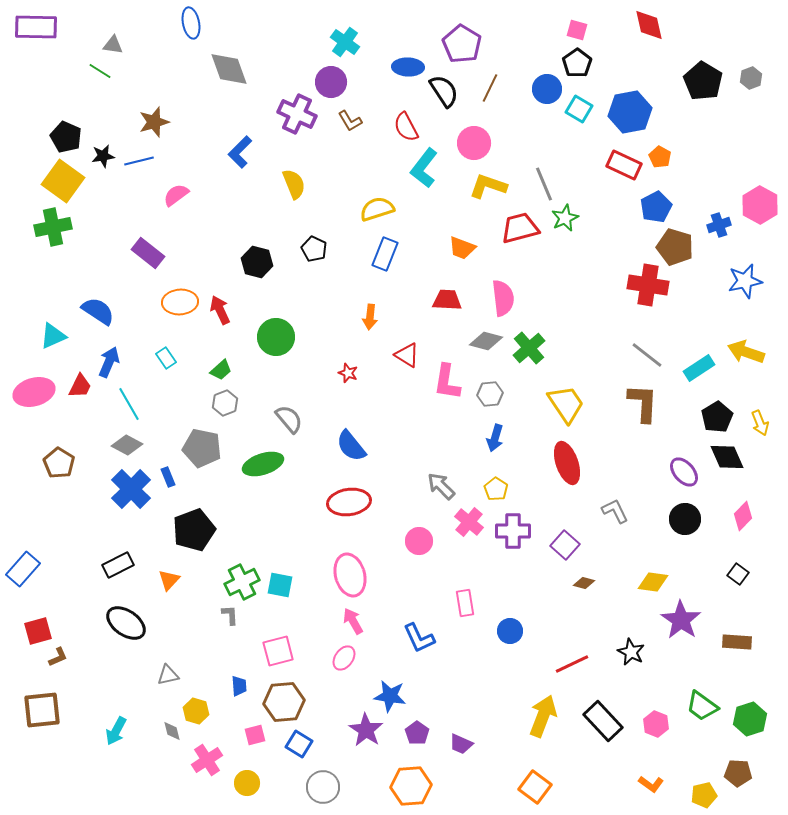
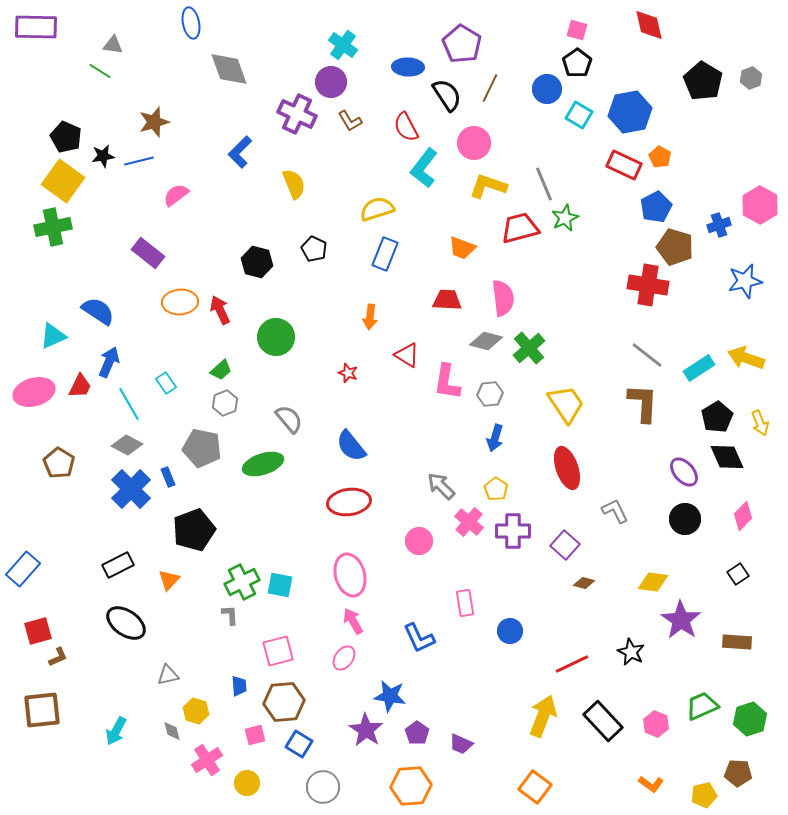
cyan cross at (345, 42): moved 2 px left, 3 px down
black semicircle at (444, 91): moved 3 px right, 4 px down
cyan square at (579, 109): moved 6 px down
yellow arrow at (746, 352): moved 6 px down
cyan rectangle at (166, 358): moved 25 px down
red ellipse at (567, 463): moved 5 px down
black square at (738, 574): rotated 20 degrees clockwise
green trapezoid at (702, 706): rotated 120 degrees clockwise
